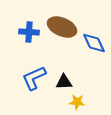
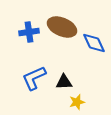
blue cross: rotated 12 degrees counterclockwise
yellow star: rotated 21 degrees counterclockwise
